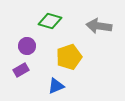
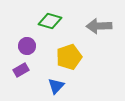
gray arrow: rotated 10 degrees counterclockwise
blue triangle: rotated 24 degrees counterclockwise
